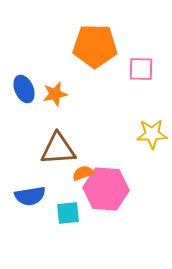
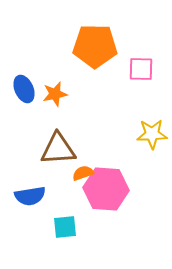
cyan square: moved 3 px left, 14 px down
